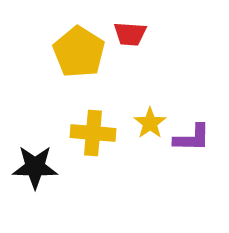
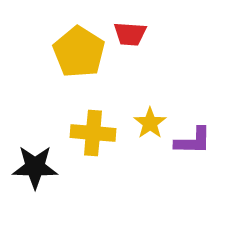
purple L-shape: moved 1 px right, 3 px down
